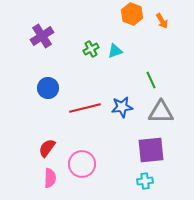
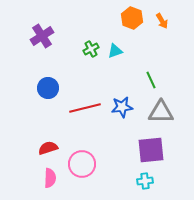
orange hexagon: moved 4 px down
red semicircle: moved 1 px right; rotated 36 degrees clockwise
